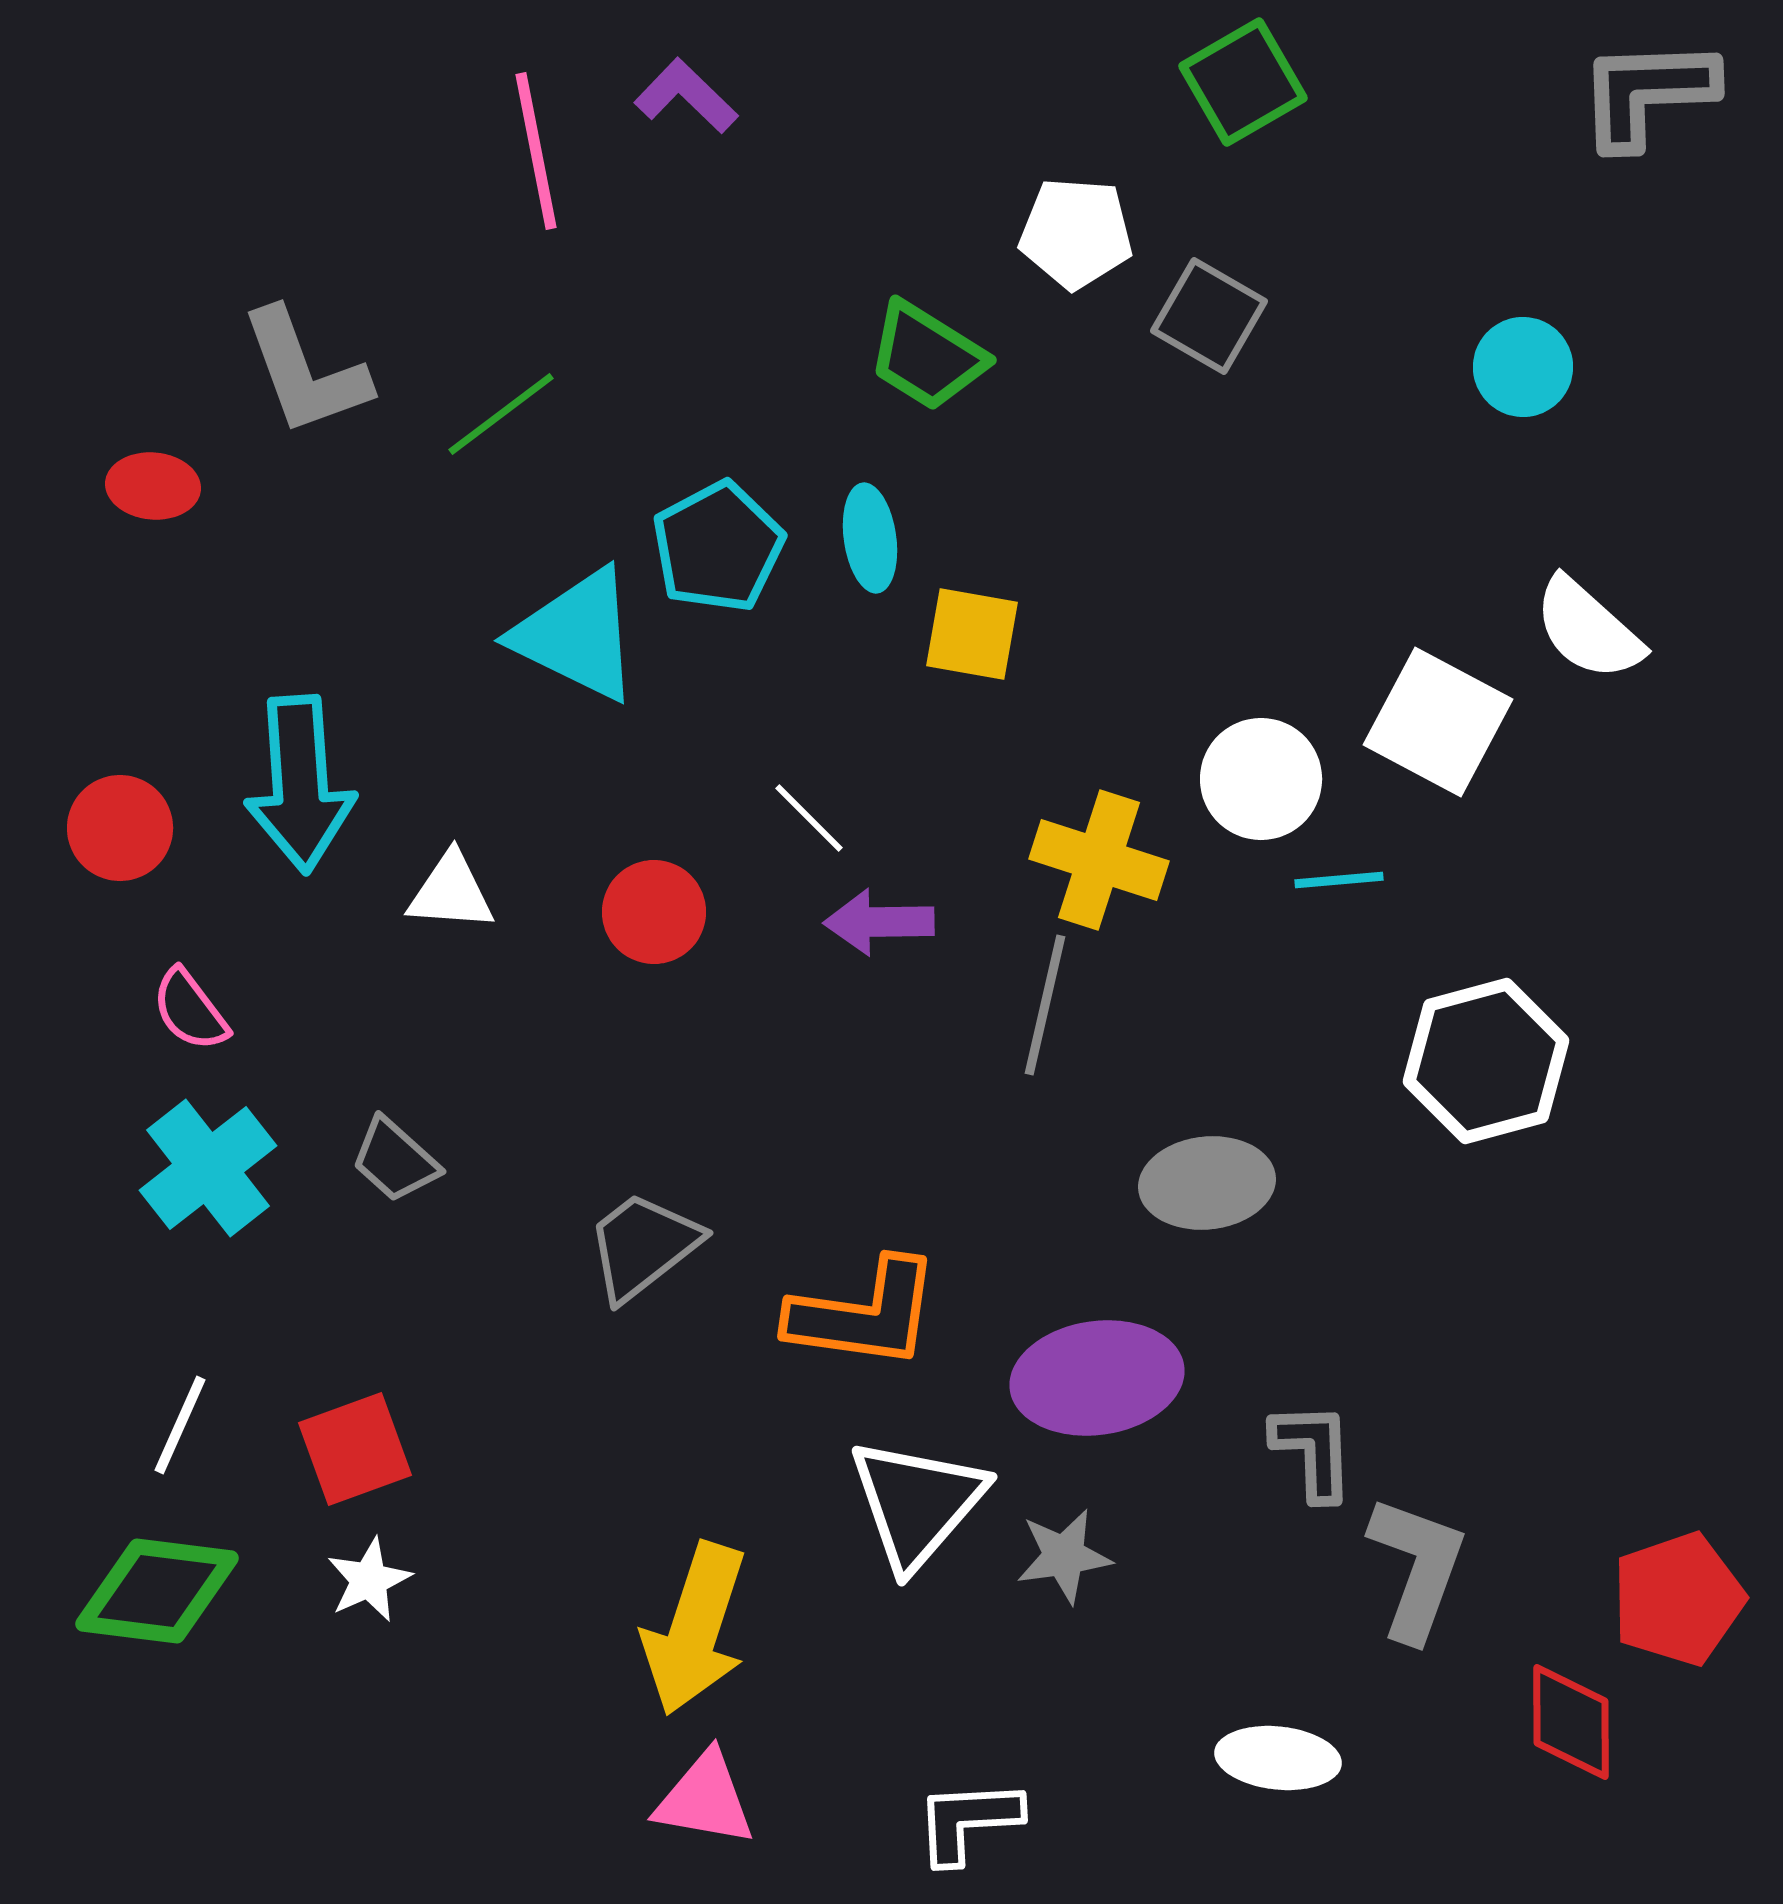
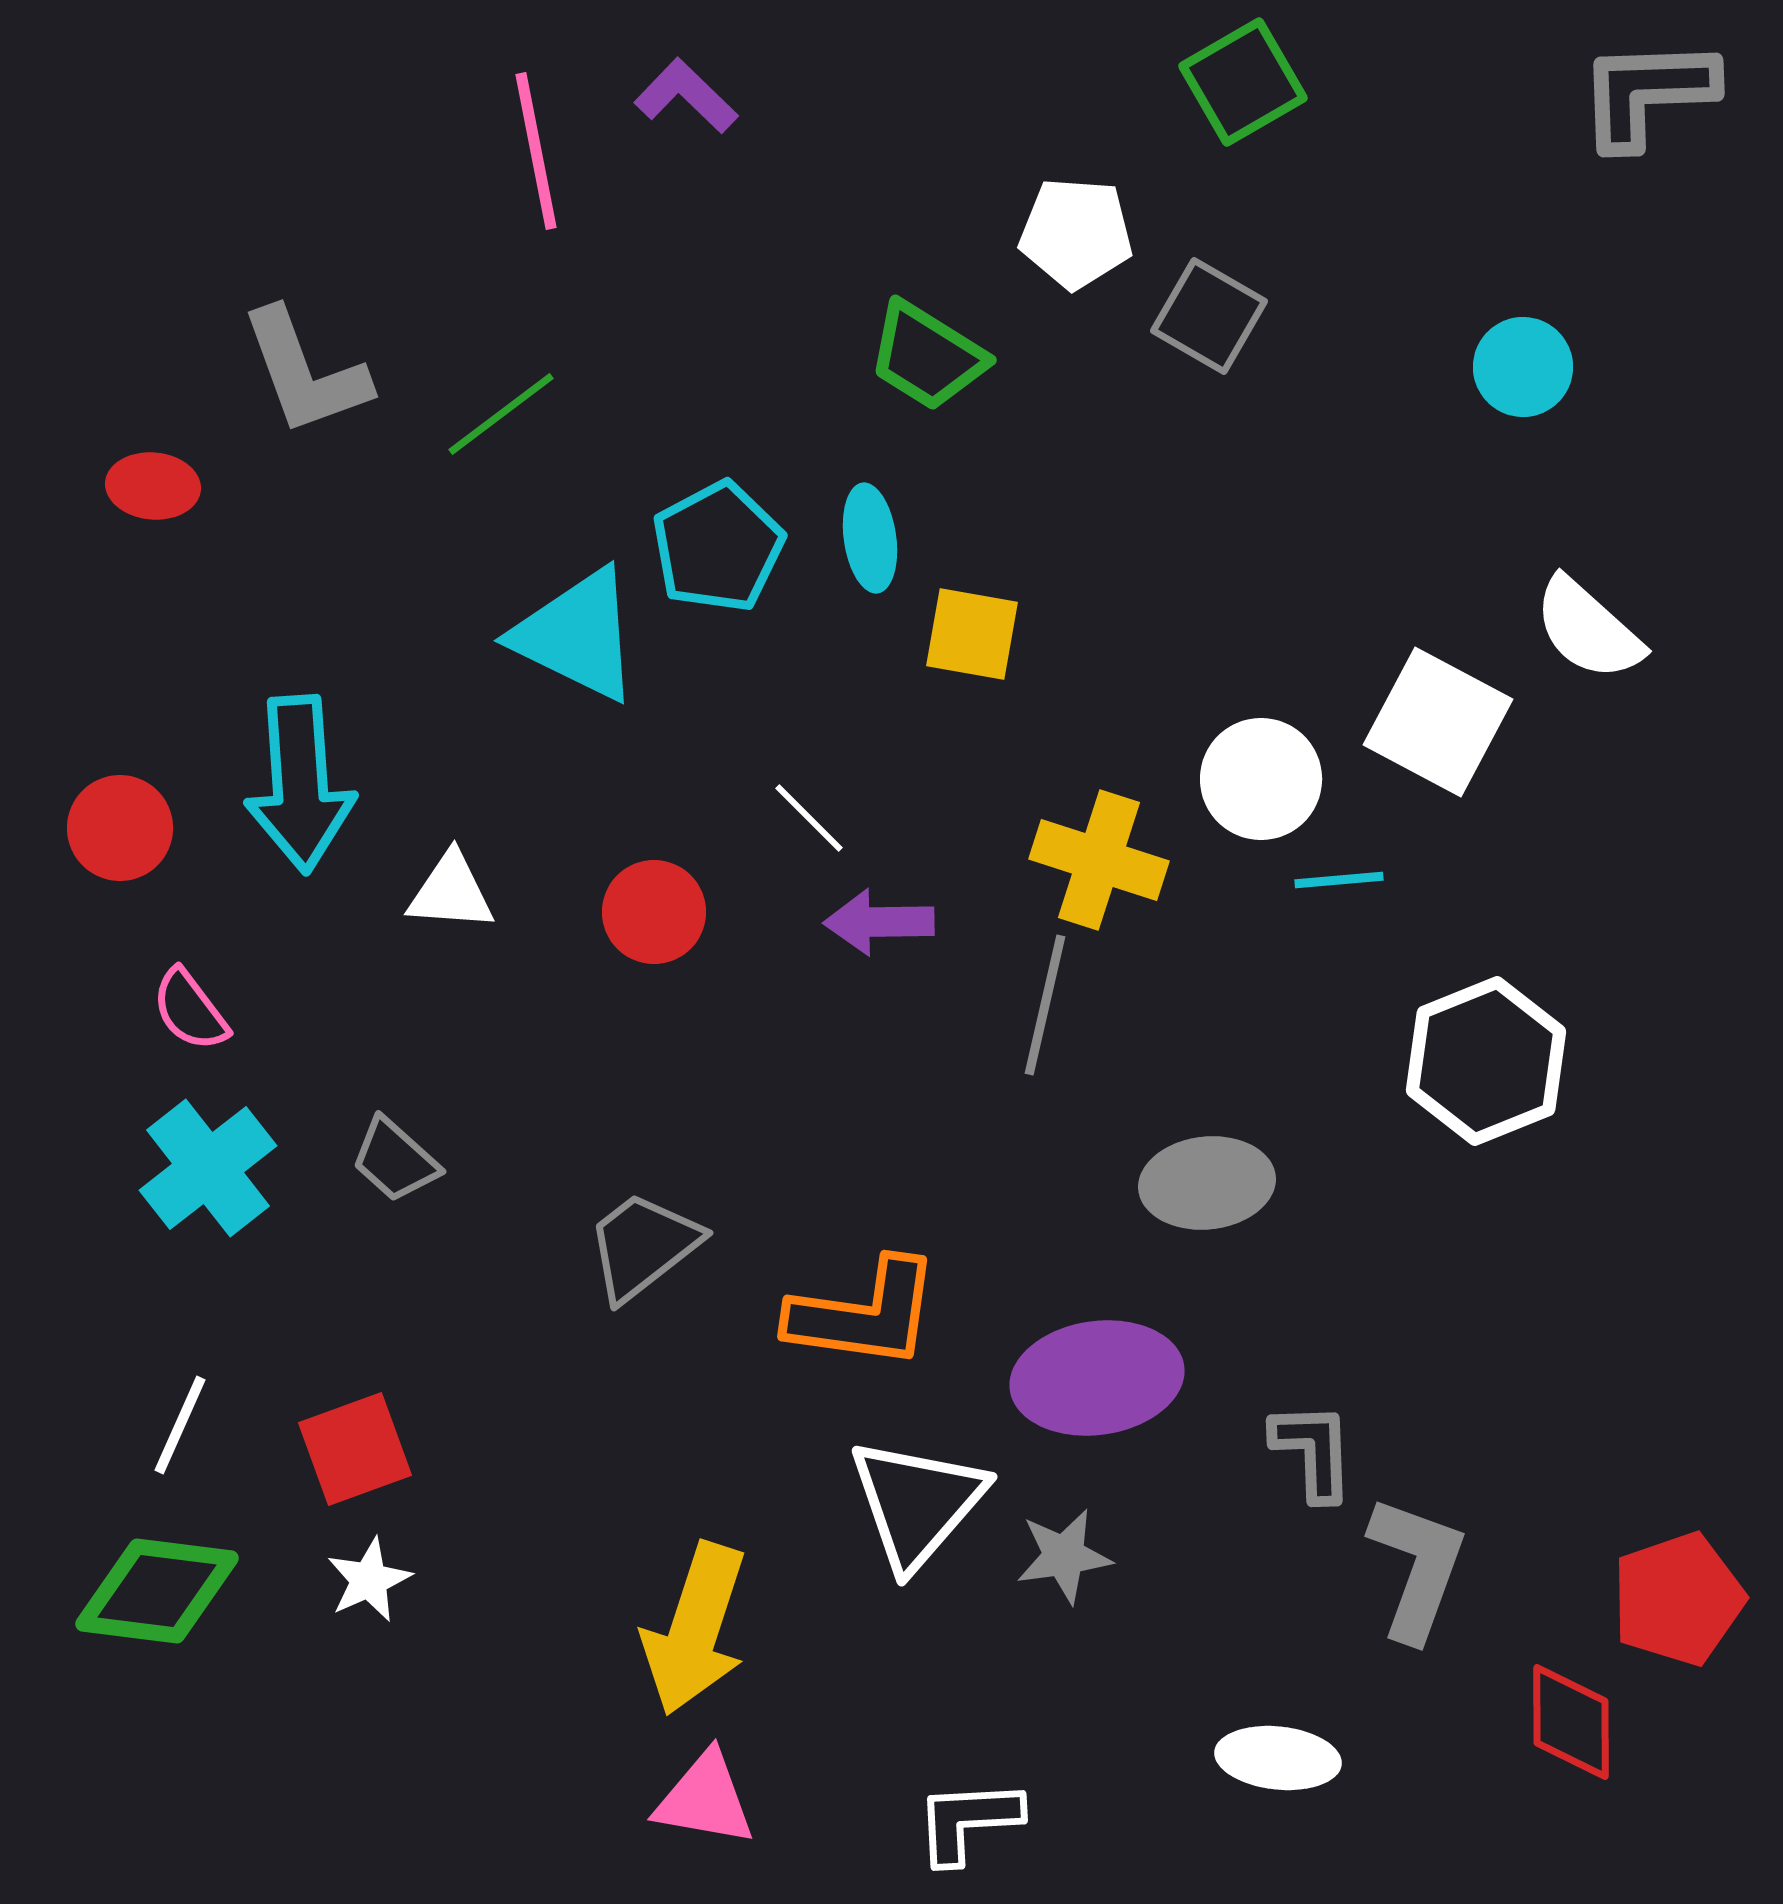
white hexagon at (1486, 1061): rotated 7 degrees counterclockwise
